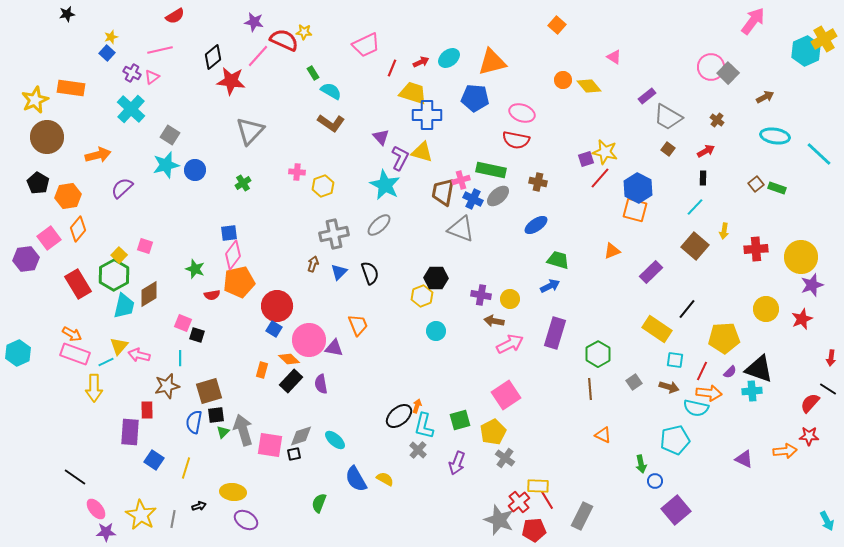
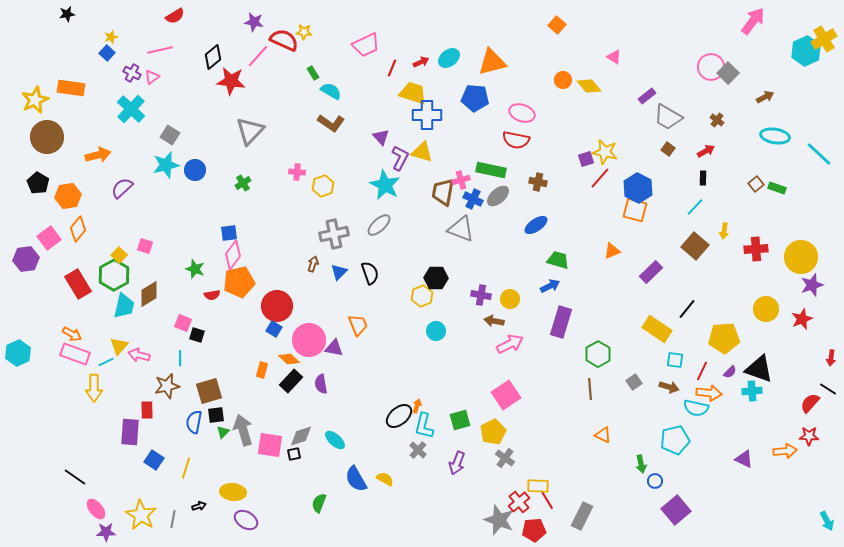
purple rectangle at (555, 333): moved 6 px right, 11 px up
